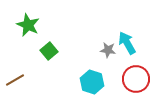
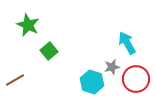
gray star: moved 4 px right, 17 px down; rotated 21 degrees counterclockwise
